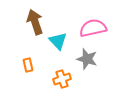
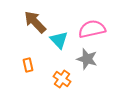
brown arrow: rotated 25 degrees counterclockwise
pink semicircle: moved 1 px left, 1 px down
cyan triangle: moved 1 px right, 1 px up
orange cross: rotated 36 degrees counterclockwise
